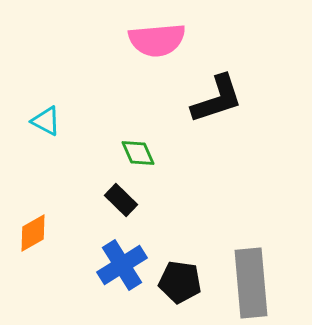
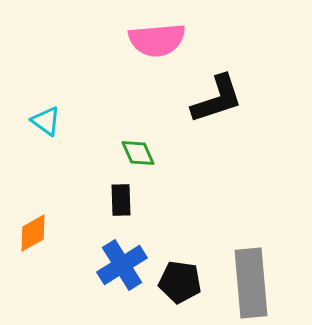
cyan triangle: rotated 8 degrees clockwise
black rectangle: rotated 44 degrees clockwise
